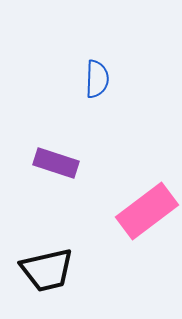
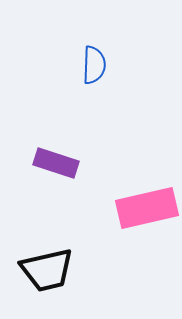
blue semicircle: moved 3 px left, 14 px up
pink rectangle: moved 3 px up; rotated 24 degrees clockwise
